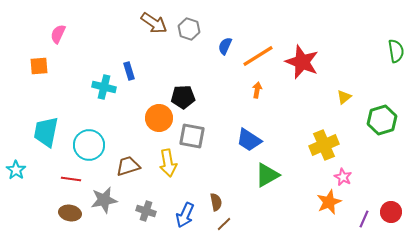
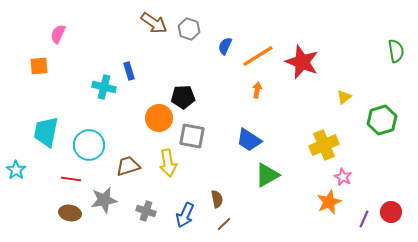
brown semicircle: moved 1 px right, 3 px up
